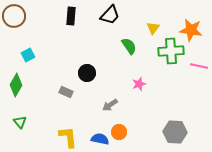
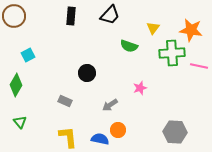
green semicircle: rotated 144 degrees clockwise
green cross: moved 1 px right, 2 px down
pink star: moved 1 px right, 4 px down
gray rectangle: moved 1 px left, 9 px down
orange circle: moved 1 px left, 2 px up
